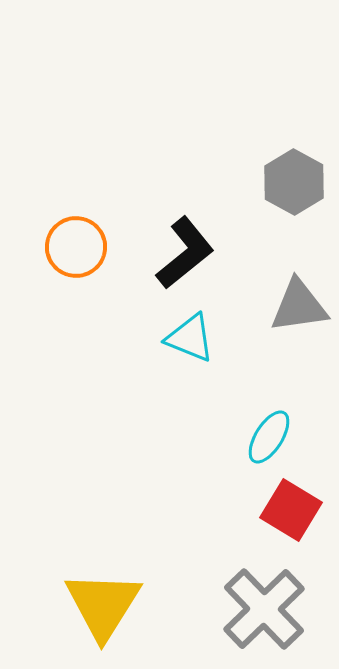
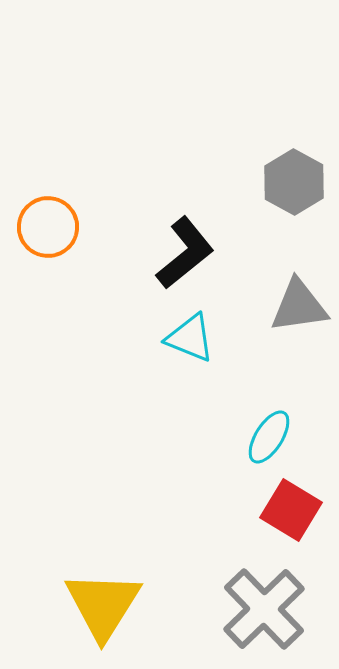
orange circle: moved 28 px left, 20 px up
